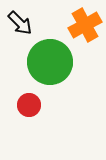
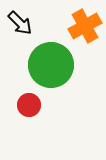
orange cross: moved 1 px down
green circle: moved 1 px right, 3 px down
